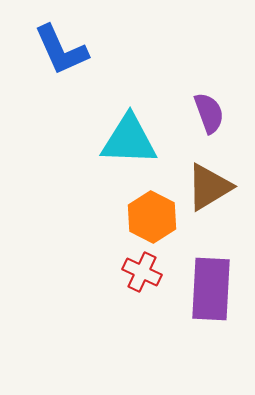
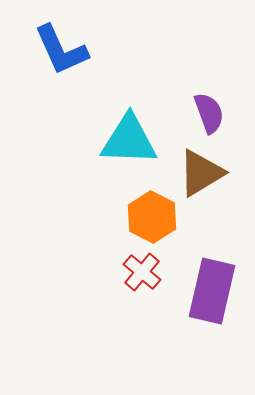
brown triangle: moved 8 px left, 14 px up
red cross: rotated 15 degrees clockwise
purple rectangle: moved 1 px right, 2 px down; rotated 10 degrees clockwise
